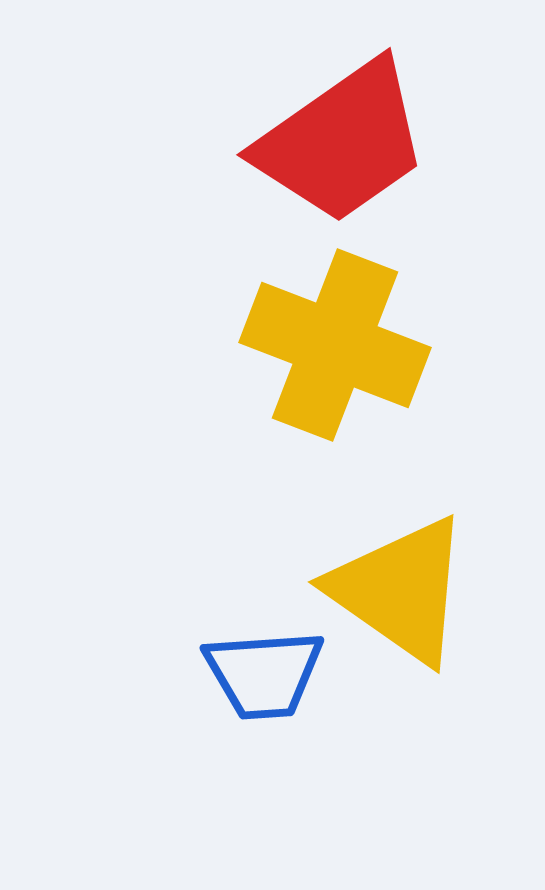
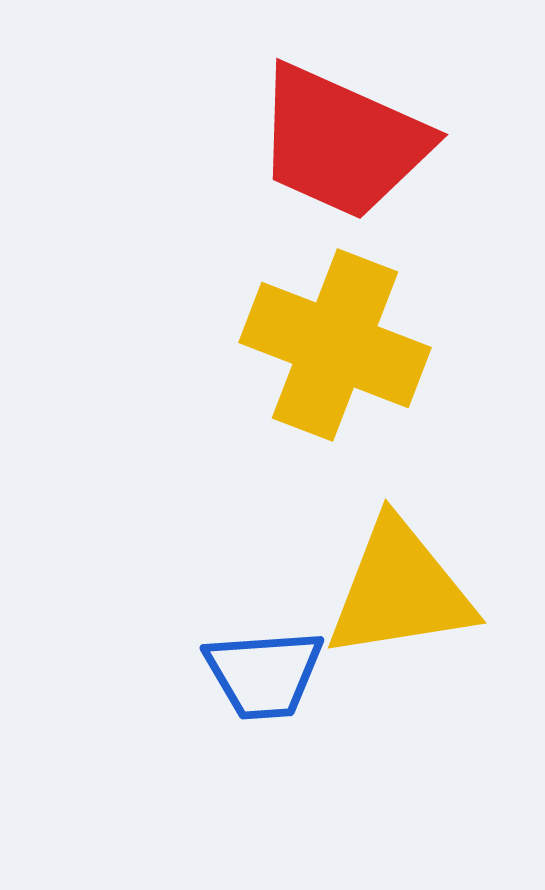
red trapezoid: rotated 59 degrees clockwise
yellow triangle: rotated 44 degrees counterclockwise
